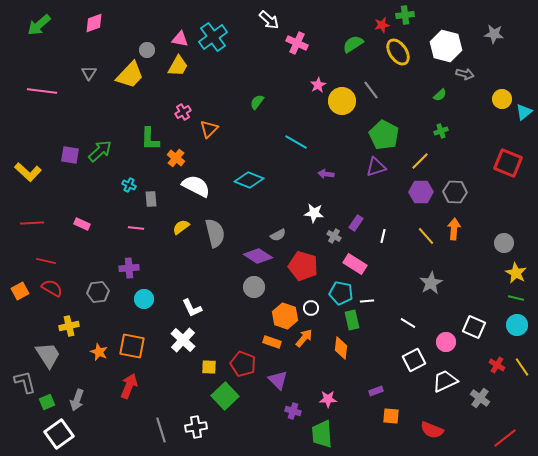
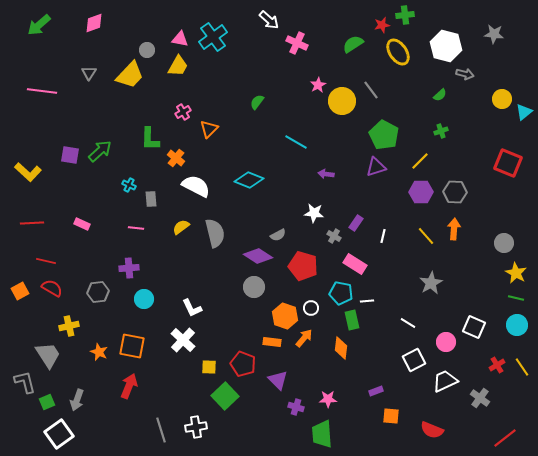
orange rectangle at (272, 342): rotated 12 degrees counterclockwise
red cross at (497, 365): rotated 28 degrees clockwise
purple cross at (293, 411): moved 3 px right, 4 px up
